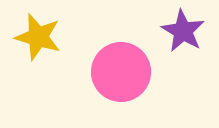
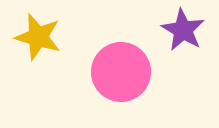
purple star: moved 1 px up
